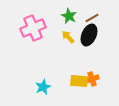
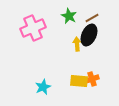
yellow arrow: moved 9 px right, 7 px down; rotated 40 degrees clockwise
